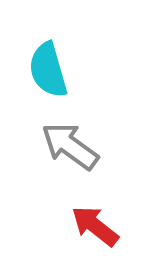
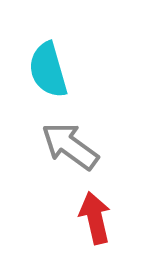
red arrow: moved 8 px up; rotated 39 degrees clockwise
